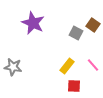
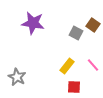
purple star: rotated 15 degrees counterclockwise
gray star: moved 4 px right, 10 px down; rotated 18 degrees clockwise
red square: moved 1 px down
